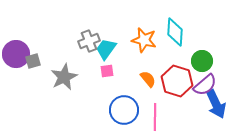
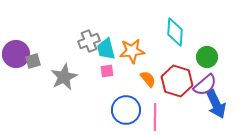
orange star: moved 12 px left, 11 px down; rotated 20 degrees counterclockwise
cyan trapezoid: rotated 50 degrees counterclockwise
green circle: moved 5 px right, 4 px up
blue circle: moved 2 px right
